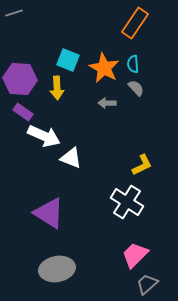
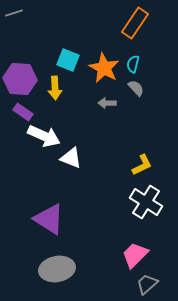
cyan semicircle: rotated 18 degrees clockwise
yellow arrow: moved 2 px left
white cross: moved 19 px right
purple triangle: moved 6 px down
